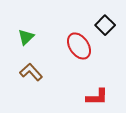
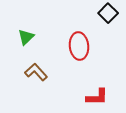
black square: moved 3 px right, 12 px up
red ellipse: rotated 28 degrees clockwise
brown L-shape: moved 5 px right
